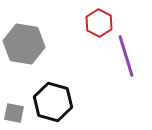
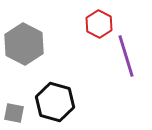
red hexagon: moved 1 px down
gray hexagon: rotated 18 degrees clockwise
black hexagon: moved 2 px right
